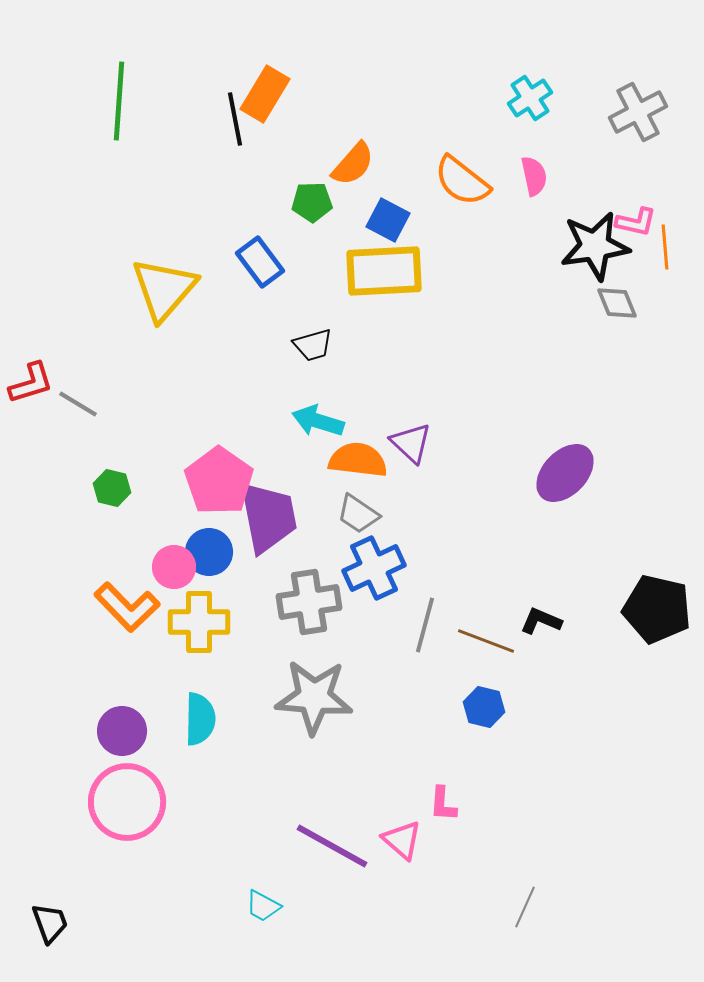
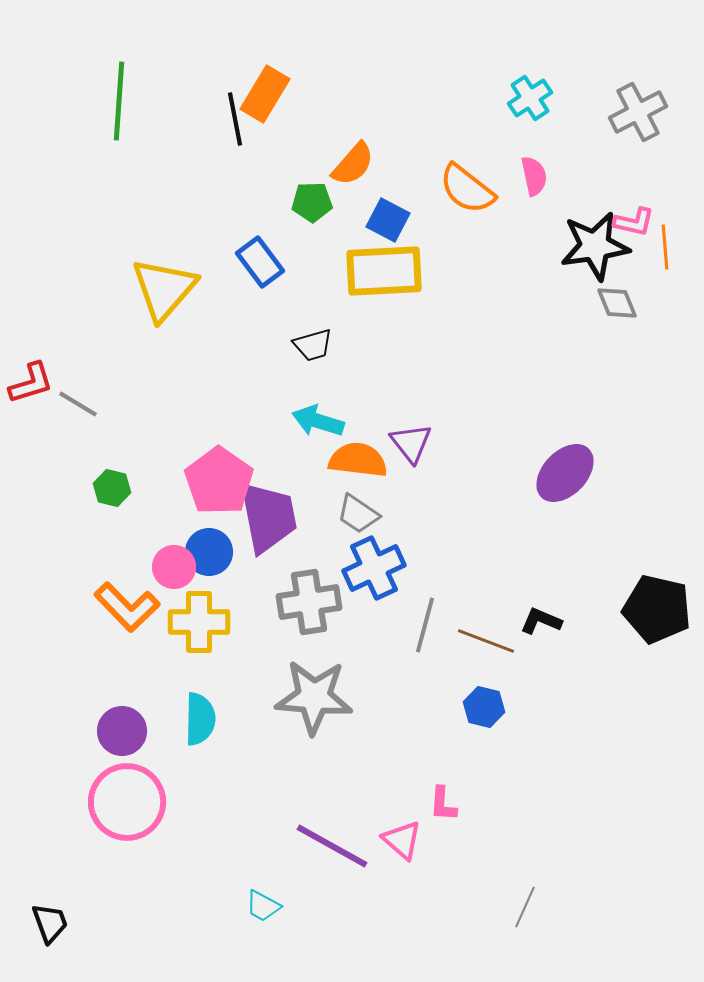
orange semicircle at (462, 181): moved 5 px right, 8 px down
pink L-shape at (636, 222): moved 2 px left
purple triangle at (411, 443): rotated 9 degrees clockwise
